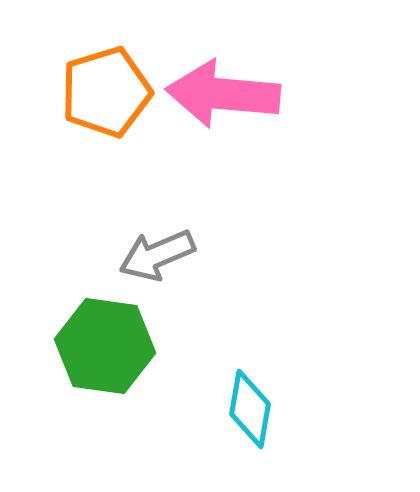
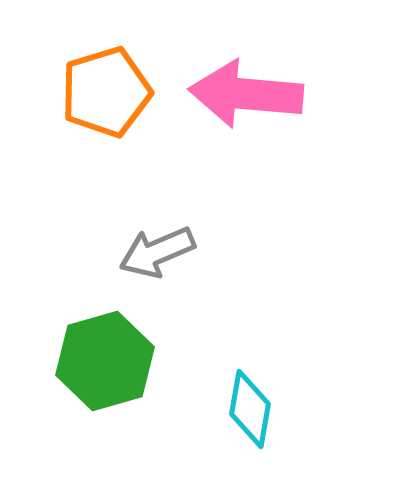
pink arrow: moved 23 px right
gray arrow: moved 3 px up
green hexagon: moved 15 px down; rotated 24 degrees counterclockwise
